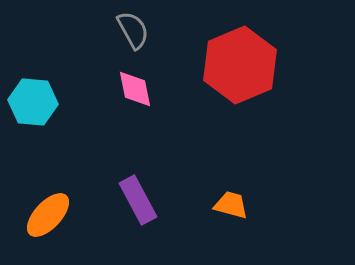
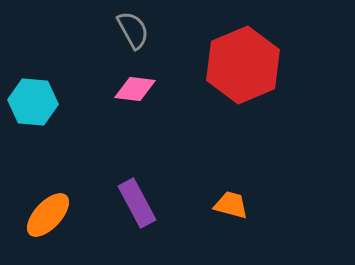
red hexagon: moved 3 px right
pink diamond: rotated 72 degrees counterclockwise
purple rectangle: moved 1 px left, 3 px down
